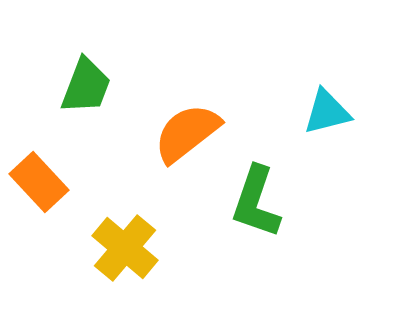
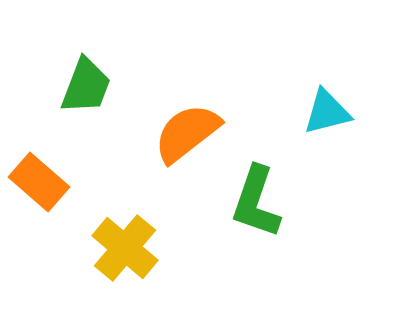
orange rectangle: rotated 6 degrees counterclockwise
